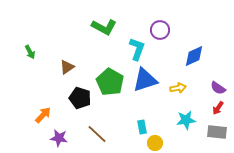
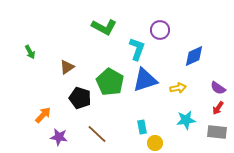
purple star: moved 1 px up
